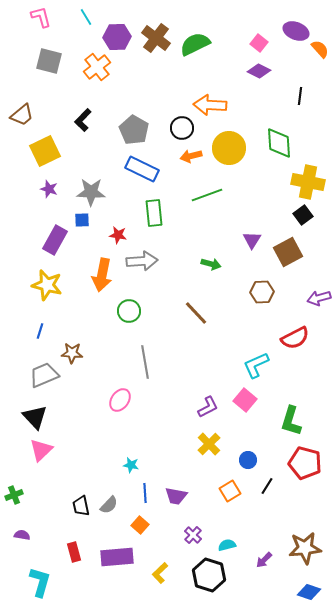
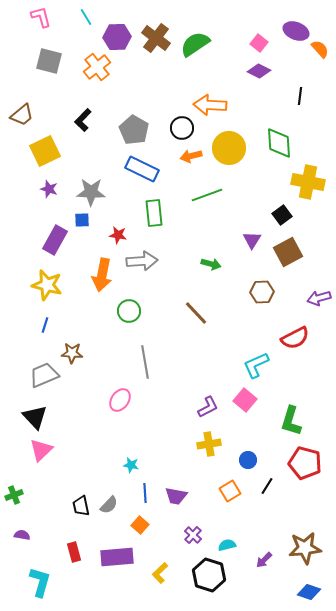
green semicircle at (195, 44): rotated 8 degrees counterclockwise
black square at (303, 215): moved 21 px left
blue line at (40, 331): moved 5 px right, 6 px up
yellow cross at (209, 444): rotated 35 degrees clockwise
